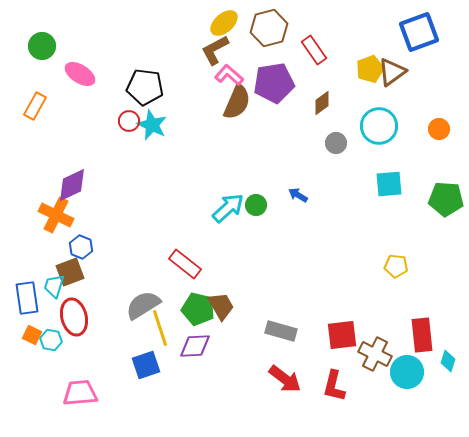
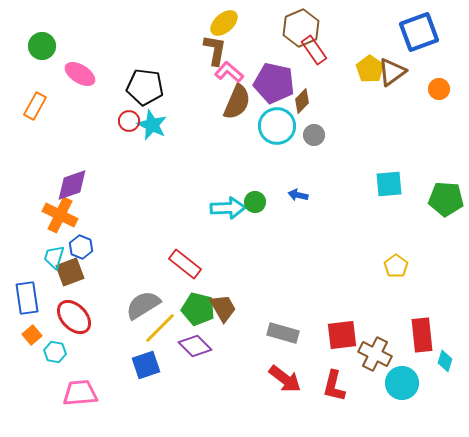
brown hexagon at (269, 28): moved 32 px right; rotated 9 degrees counterclockwise
brown L-shape at (215, 50): rotated 128 degrees clockwise
yellow pentagon at (370, 69): rotated 16 degrees counterclockwise
pink L-shape at (229, 75): moved 3 px up
purple pentagon at (274, 83): rotated 21 degrees clockwise
brown diamond at (322, 103): moved 20 px left, 2 px up; rotated 10 degrees counterclockwise
cyan circle at (379, 126): moved 102 px left
orange circle at (439, 129): moved 40 px up
gray circle at (336, 143): moved 22 px left, 8 px up
purple diamond at (72, 185): rotated 6 degrees clockwise
blue arrow at (298, 195): rotated 18 degrees counterclockwise
green circle at (256, 205): moved 1 px left, 3 px up
cyan arrow at (228, 208): rotated 40 degrees clockwise
orange cross at (56, 215): moved 4 px right
yellow pentagon at (396, 266): rotated 30 degrees clockwise
cyan trapezoid at (54, 286): moved 29 px up
brown trapezoid at (221, 306): moved 2 px right, 2 px down
red ellipse at (74, 317): rotated 30 degrees counterclockwise
yellow line at (160, 328): rotated 63 degrees clockwise
gray rectangle at (281, 331): moved 2 px right, 2 px down
orange square at (32, 335): rotated 24 degrees clockwise
cyan hexagon at (51, 340): moved 4 px right, 12 px down
purple diamond at (195, 346): rotated 48 degrees clockwise
cyan diamond at (448, 361): moved 3 px left
cyan circle at (407, 372): moved 5 px left, 11 px down
